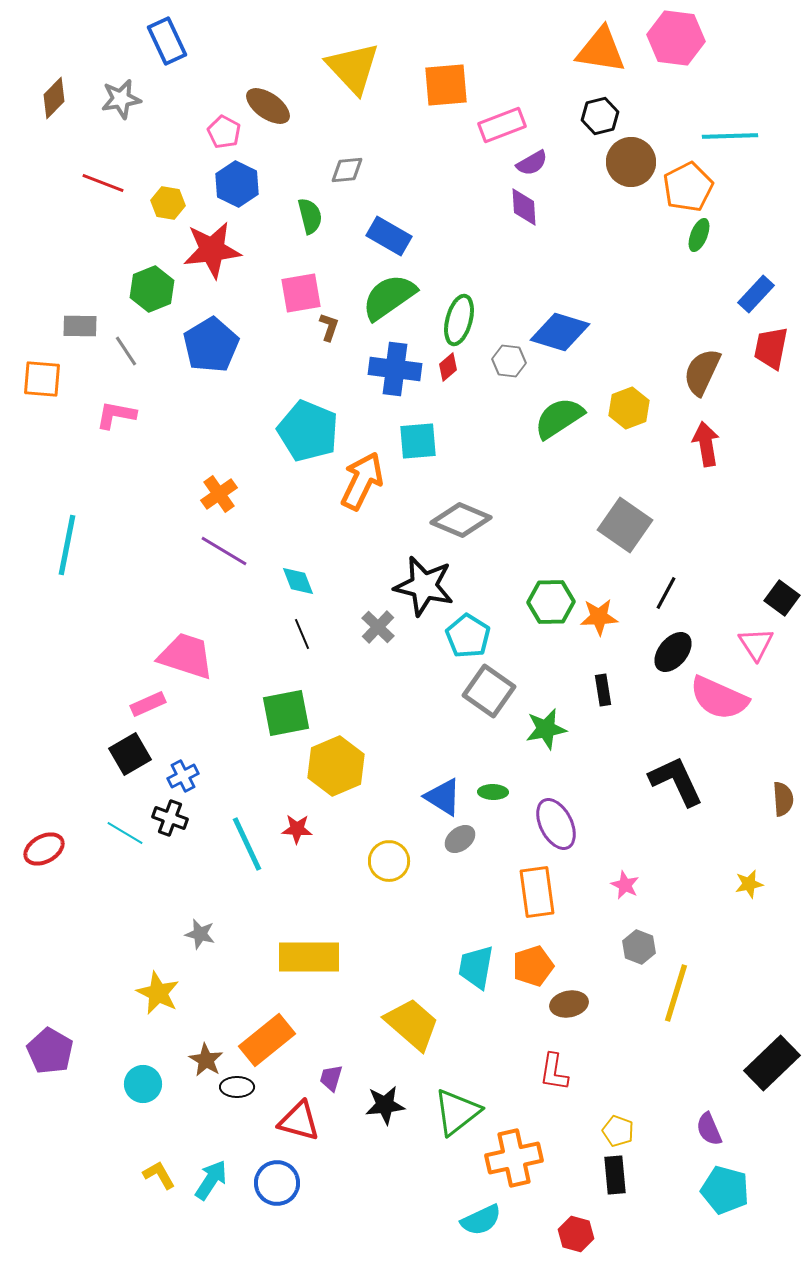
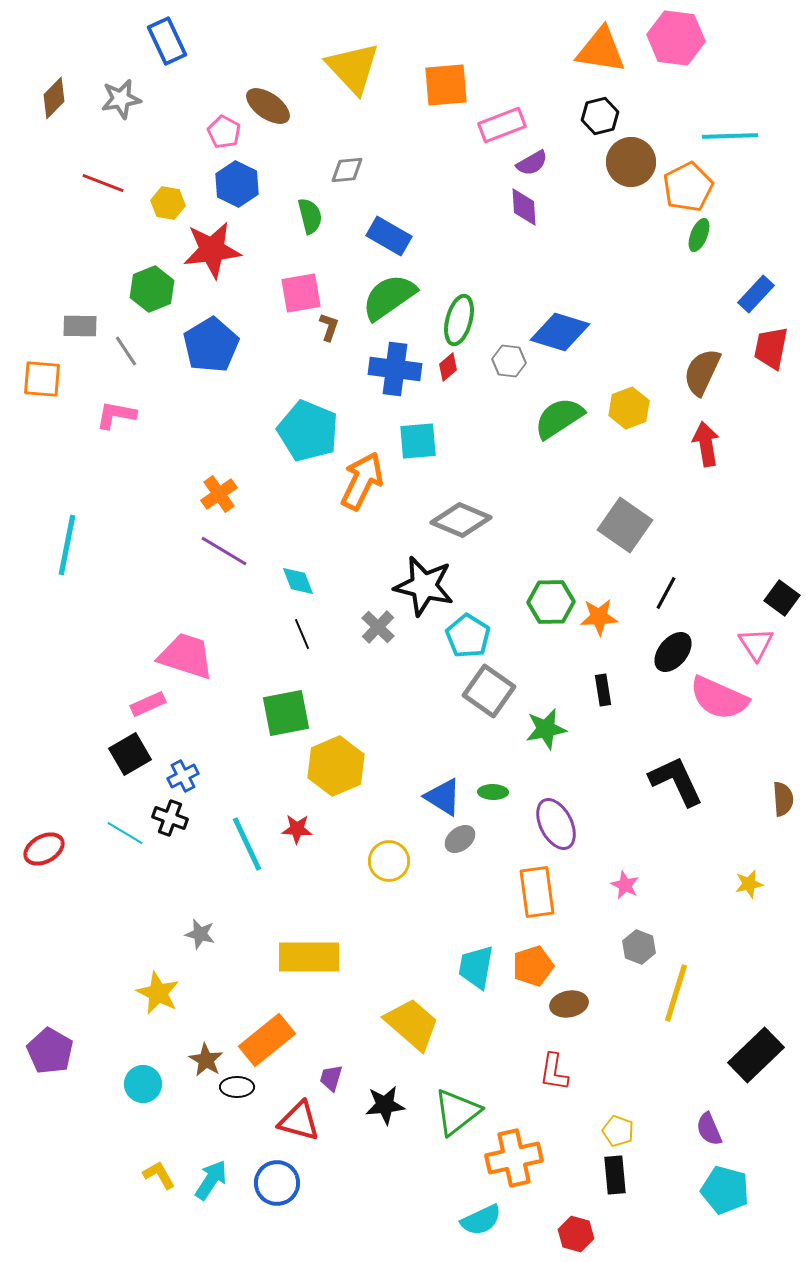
black rectangle at (772, 1063): moved 16 px left, 8 px up
